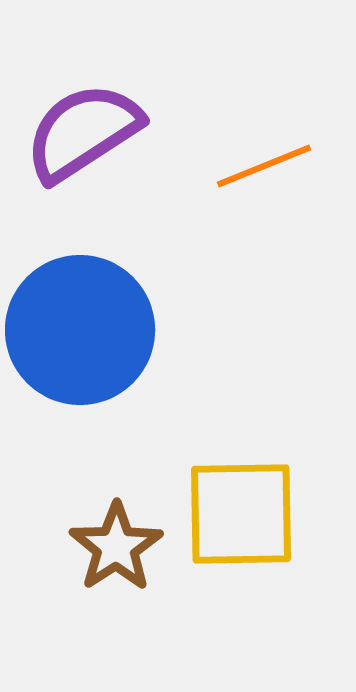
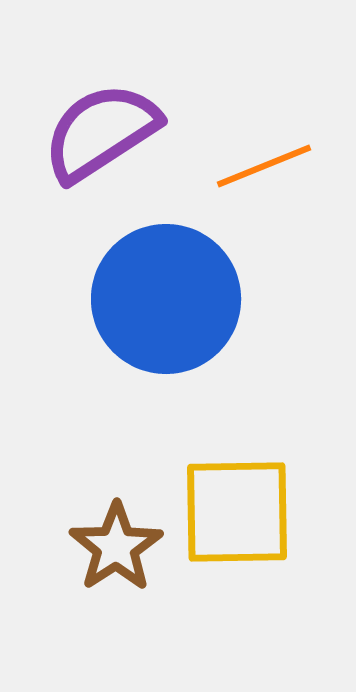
purple semicircle: moved 18 px right
blue circle: moved 86 px right, 31 px up
yellow square: moved 4 px left, 2 px up
